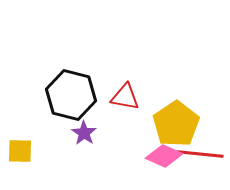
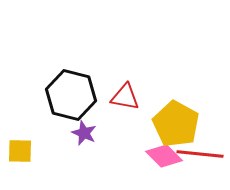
yellow pentagon: rotated 9 degrees counterclockwise
purple star: rotated 10 degrees counterclockwise
pink diamond: rotated 21 degrees clockwise
